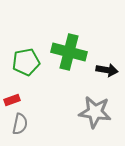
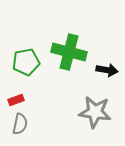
red rectangle: moved 4 px right
